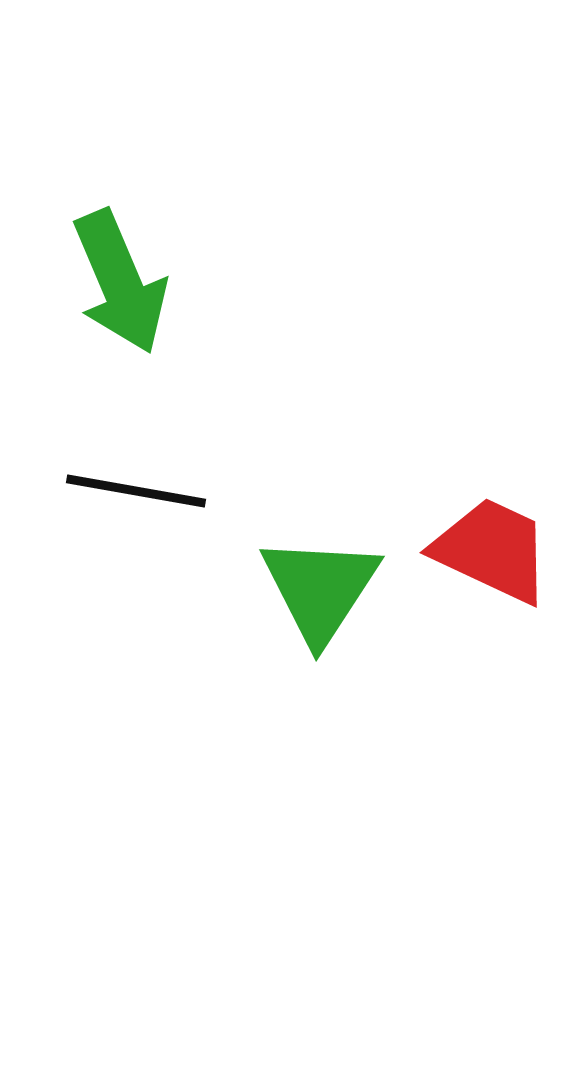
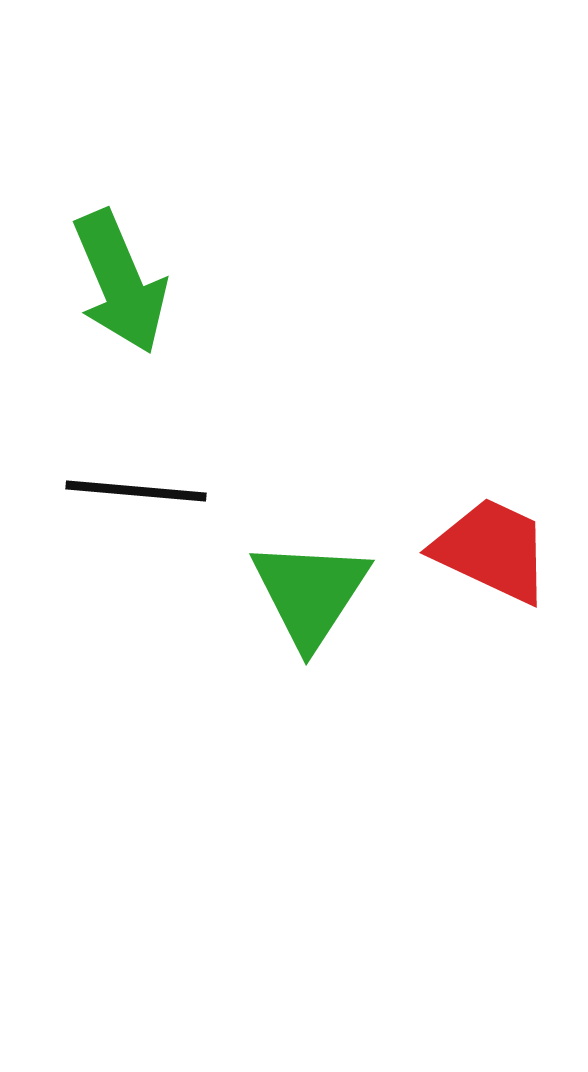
black line: rotated 5 degrees counterclockwise
green triangle: moved 10 px left, 4 px down
